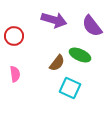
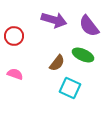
purple semicircle: moved 3 px left
green ellipse: moved 3 px right
pink semicircle: rotated 63 degrees counterclockwise
